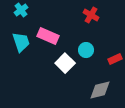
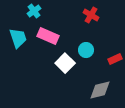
cyan cross: moved 13 px right, 1 px down
cyan trapezoid: moved 3 px left, 4 px up
